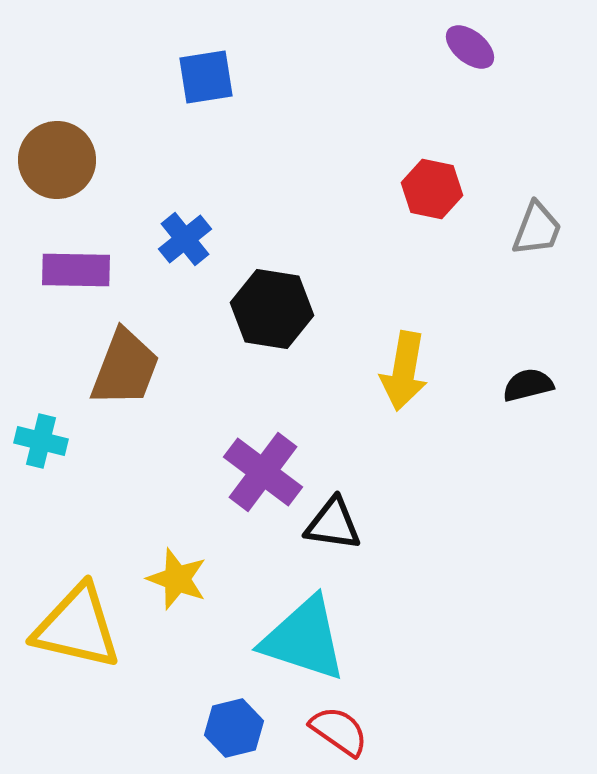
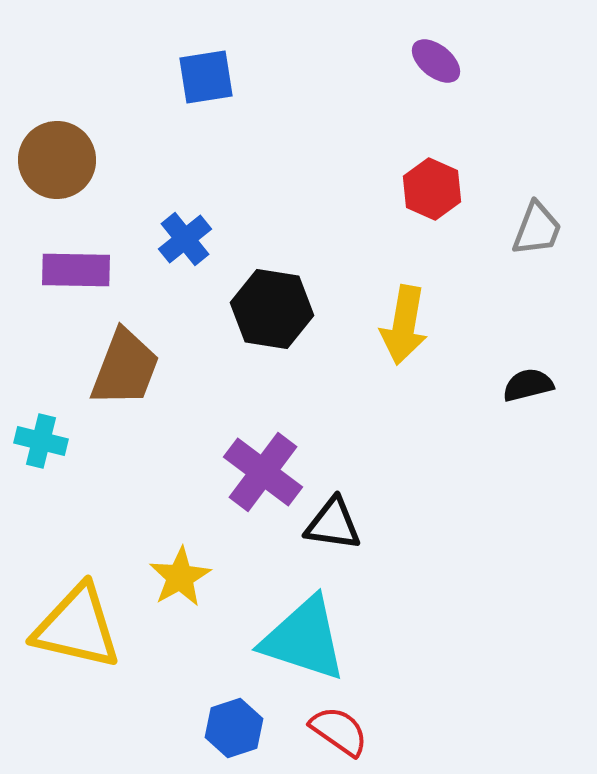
purple ellipse: moved 34 px left, 14 px down
red hexagon: rotated 12 degrees clockwise
yellow arrow: moved 46 px up
yellow star: moved 3 px right, 2 px up; rotated 22 degrees clockwise
blue hexagon: rotated 4 degrees counterclockwise
